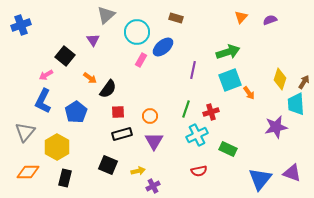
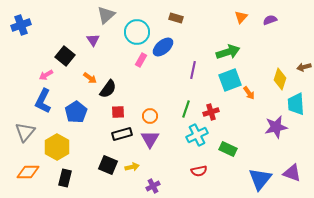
brown arrow at (304, 82): moved 15 px up; rotated 136 degrees counterclockwise
purple triangle at (154, 141): moved 4 px left, 2 px up
yellow arrow at (138, 171): moved 6 px left, 4 px up
